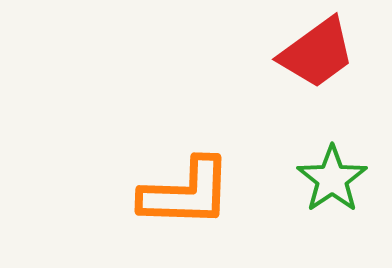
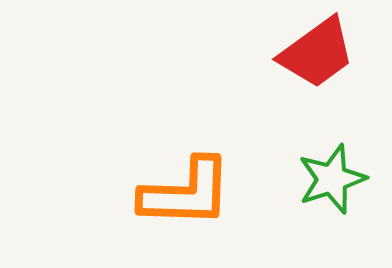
green star: rotated 16 degrees clockwise
